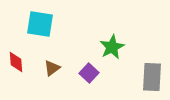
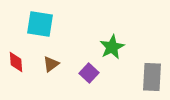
brown triangle: moved 1 px left, 4 px up
